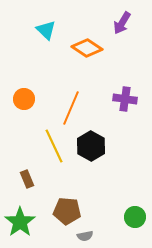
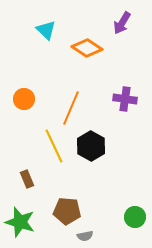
green star: rotated 20 degrees counterclockwise
